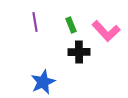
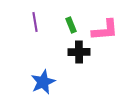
pink L-shape: moved 1 px left, 1 px up; rotated 52 degrees counterclockwise
